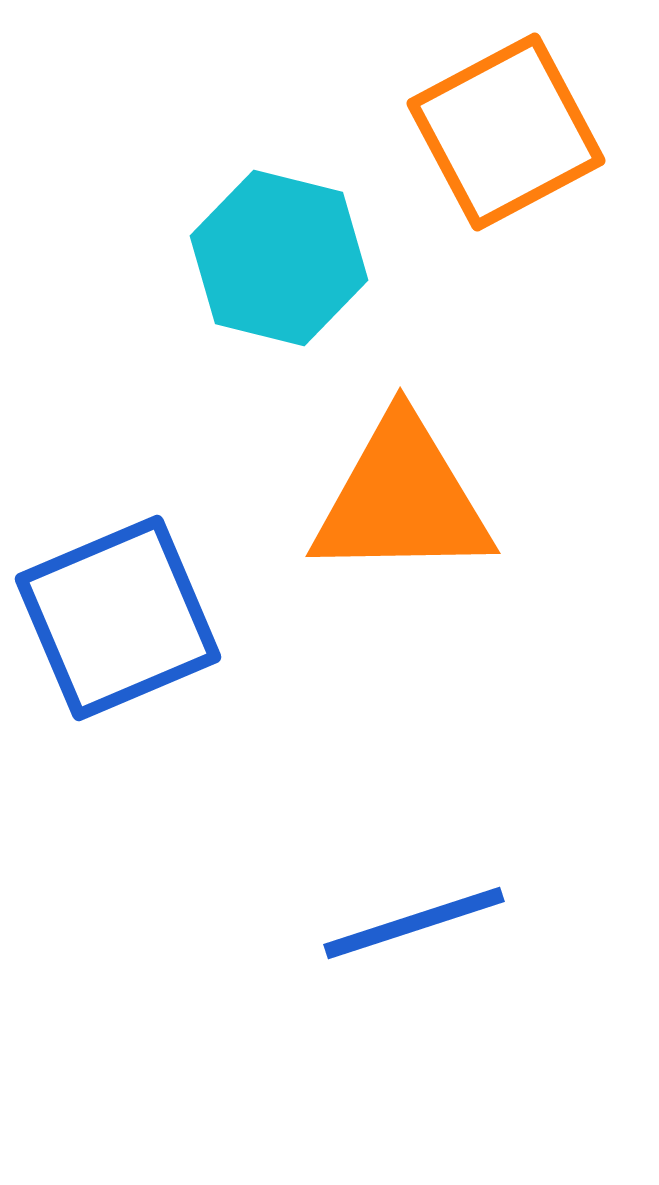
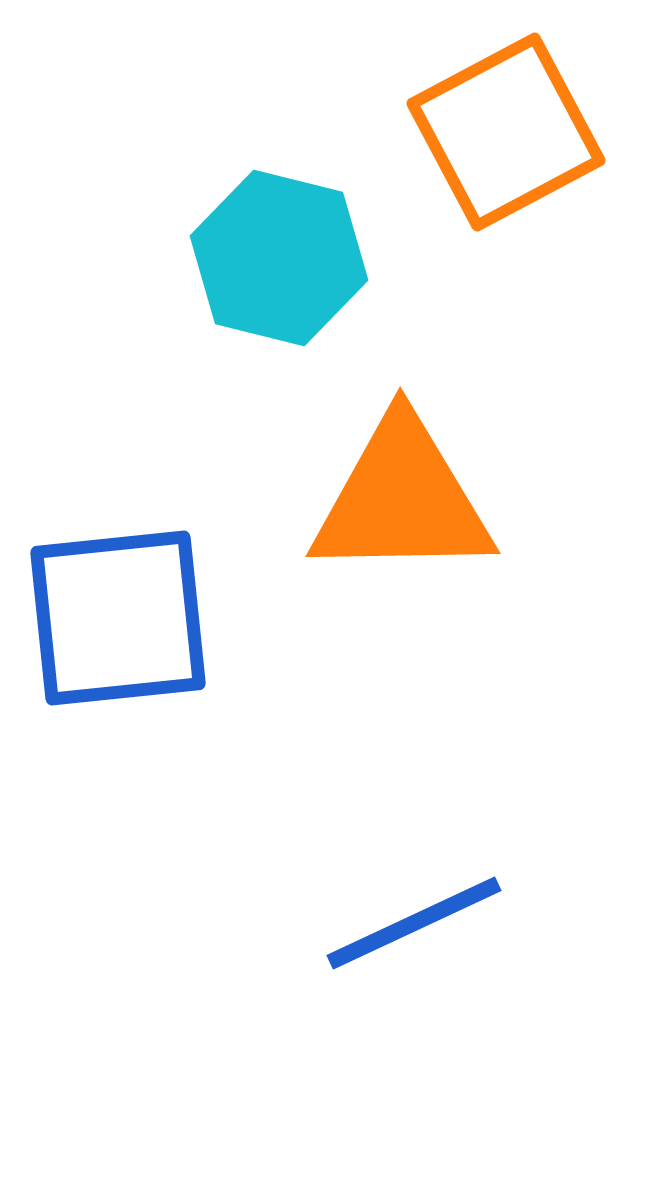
blue square: rotated 17 degrees clockwise
blue line: rotated 7 degrees counterclockwise
